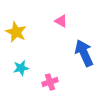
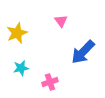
pink triangle: rotated 24 degrees clockwise
yellow star: moved 1 px right, 1 px down; rotated 25 degrees clockwise
blue arrow: moved 1 px left, 1 px up; rotated 112 degrees counterclockwise
